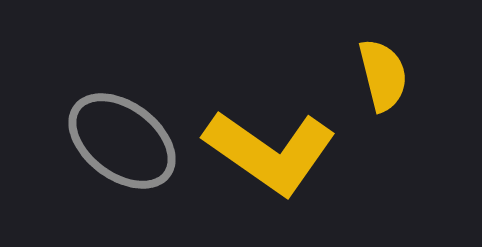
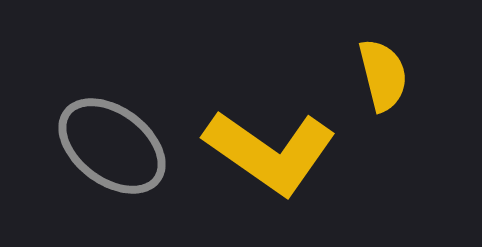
gray ellipse: moved 10 px left, 5 px down
